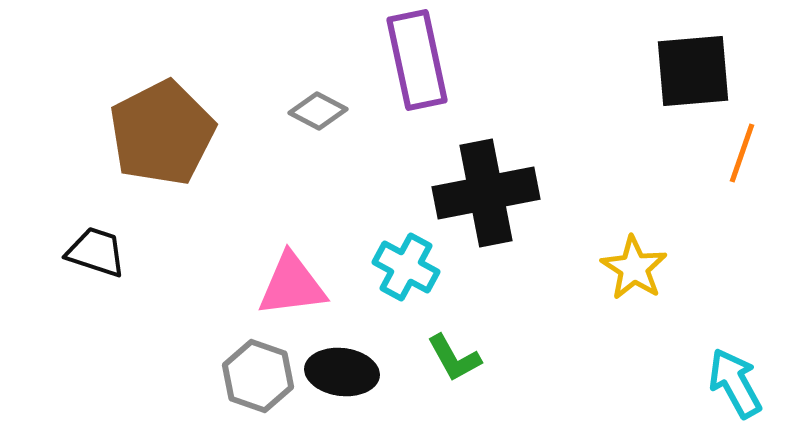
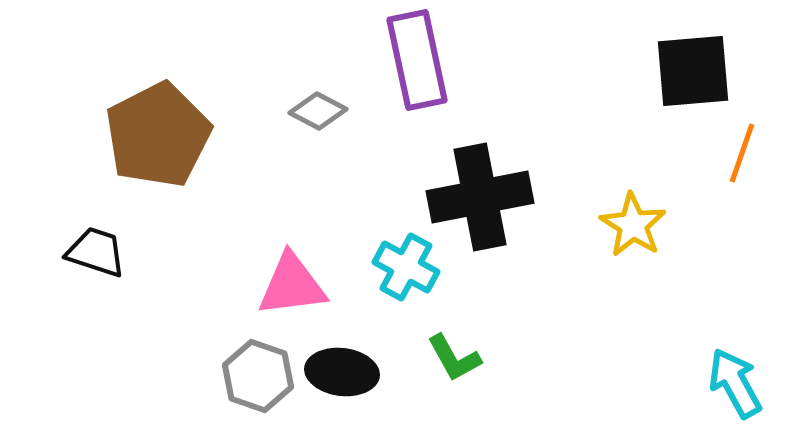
brown pentagon: moved 4 px left, 2 px down
black cross: moved 6 px left, 4 px down
yellow star: moved 1 px left, 43 px up
